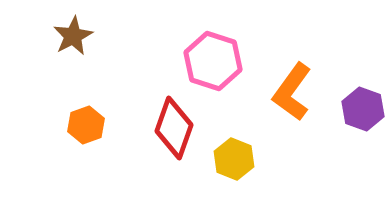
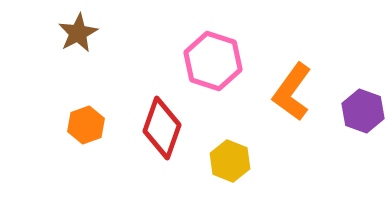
brown star: moved 5 px right, 3 px up
purple hexagon: moved 2 px down
red diamond: moved 12 px left
yellow hexagon: moved 4 px left, 2 px down
